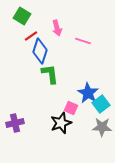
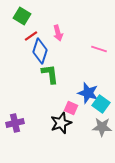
pink arrow: moved 1 px right, 5 px down
pink line: moved 16 px right, 8 px down
blue star: rotated 15 degrees counterclockwise
cyan square: rotated 18 degrees counterclockwise
